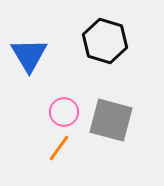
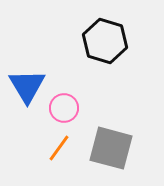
blue triangle: moved 2 px left, 31 px down
pink circle: moved 4 px up
gray square: moved 28 px down
